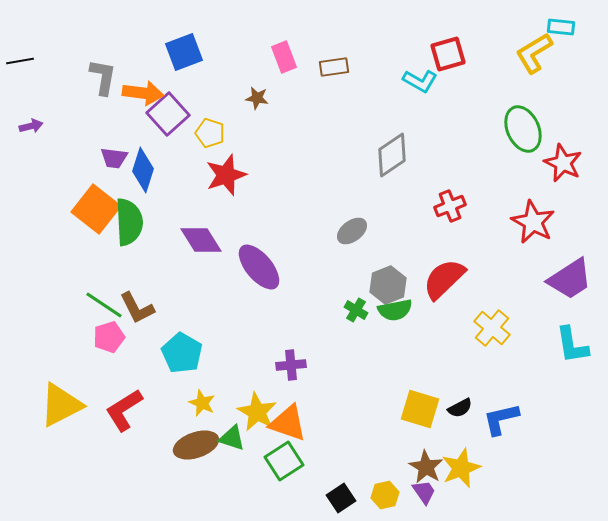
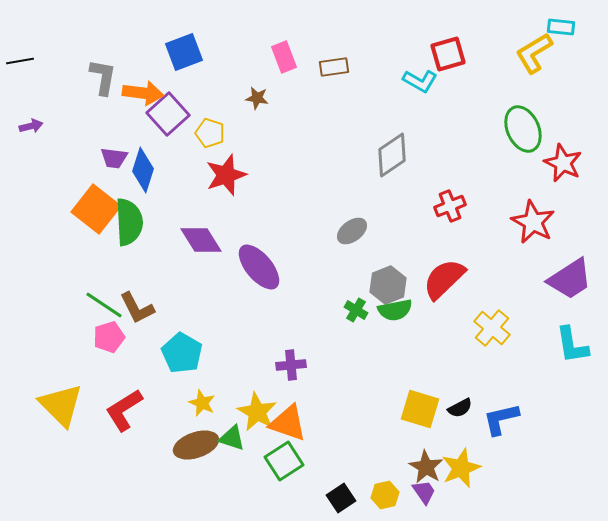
yellow triangle at (61, 405): rotated 48 degrees counterclockwise
